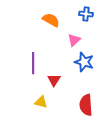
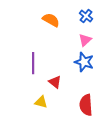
blue cross: moved 2 px down; rotated 32 degrees clockwise
pink triangle: moved 11 px right
red triangle: moved 1 px right, 2 px down; rotated 24 degrees counterclockwise
